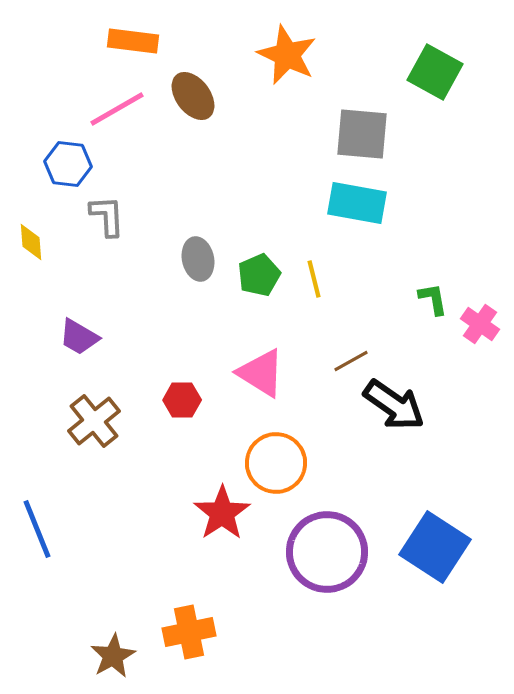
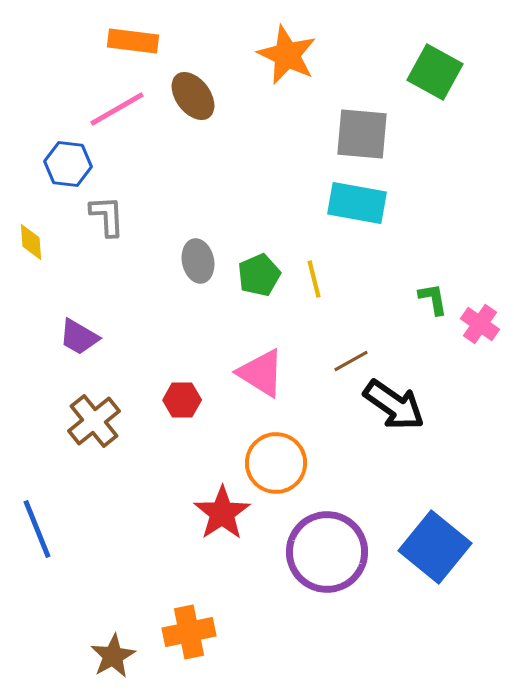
gray ellipse: moved 2 px down
blue square: rotated 6 degrees clockwise
